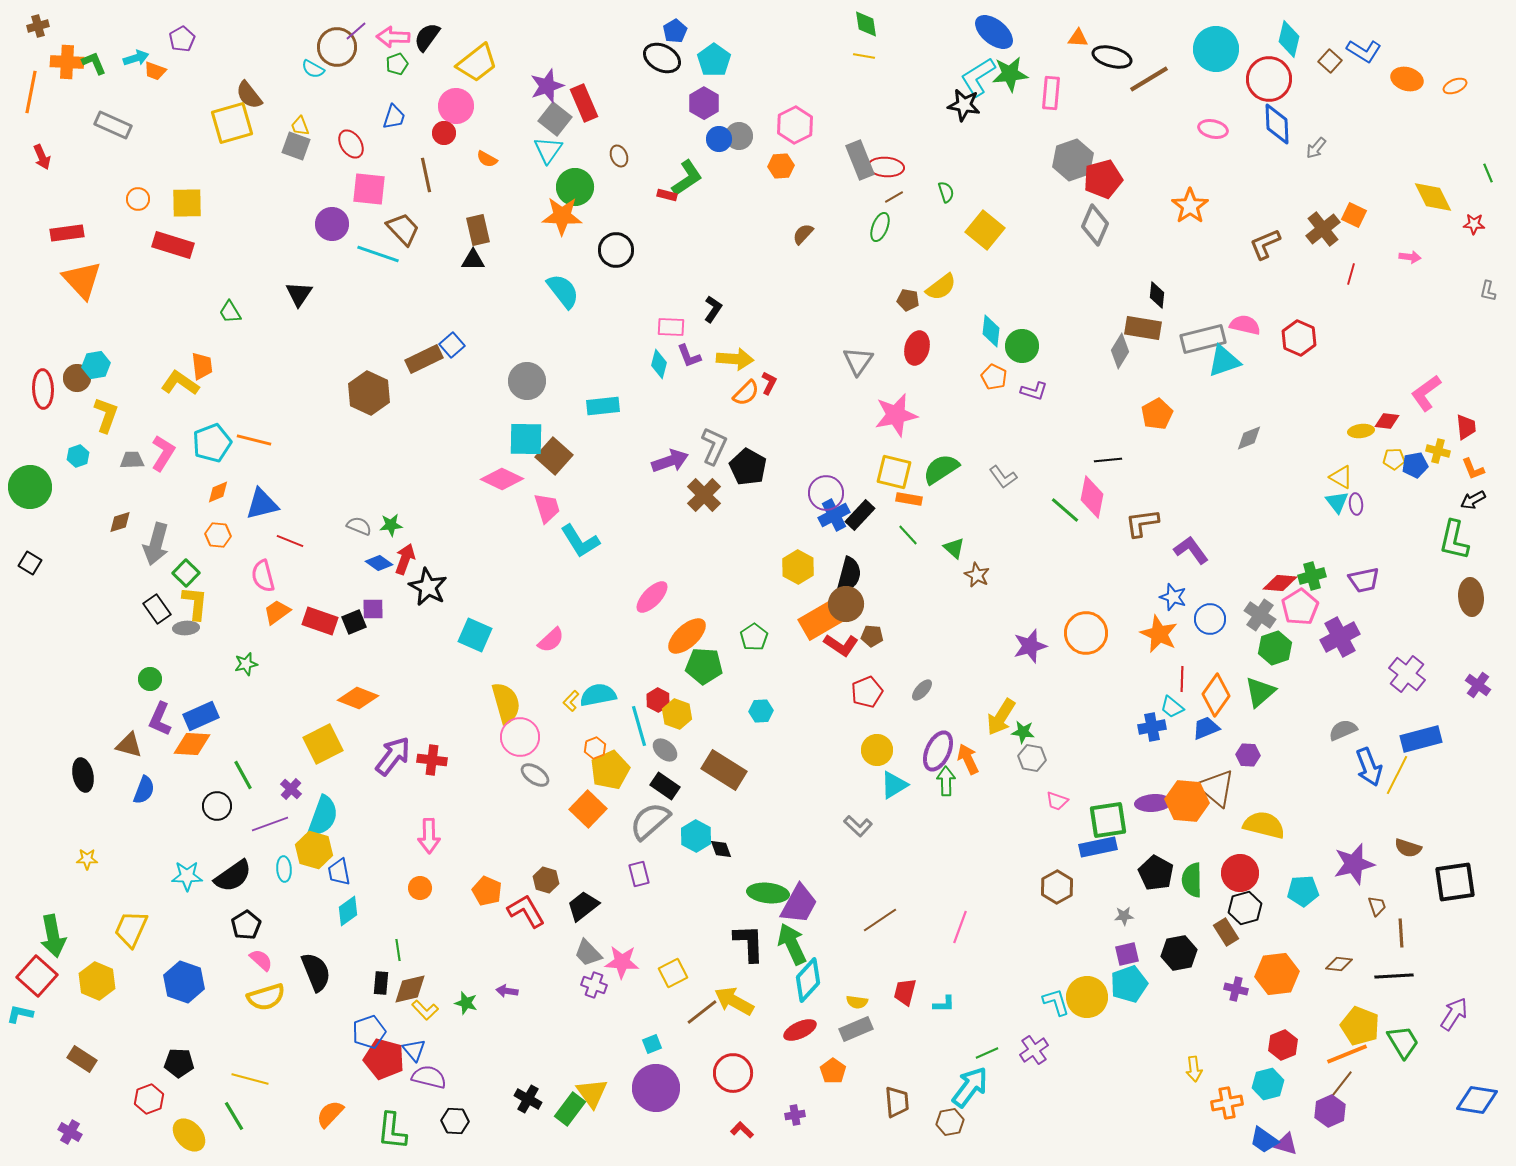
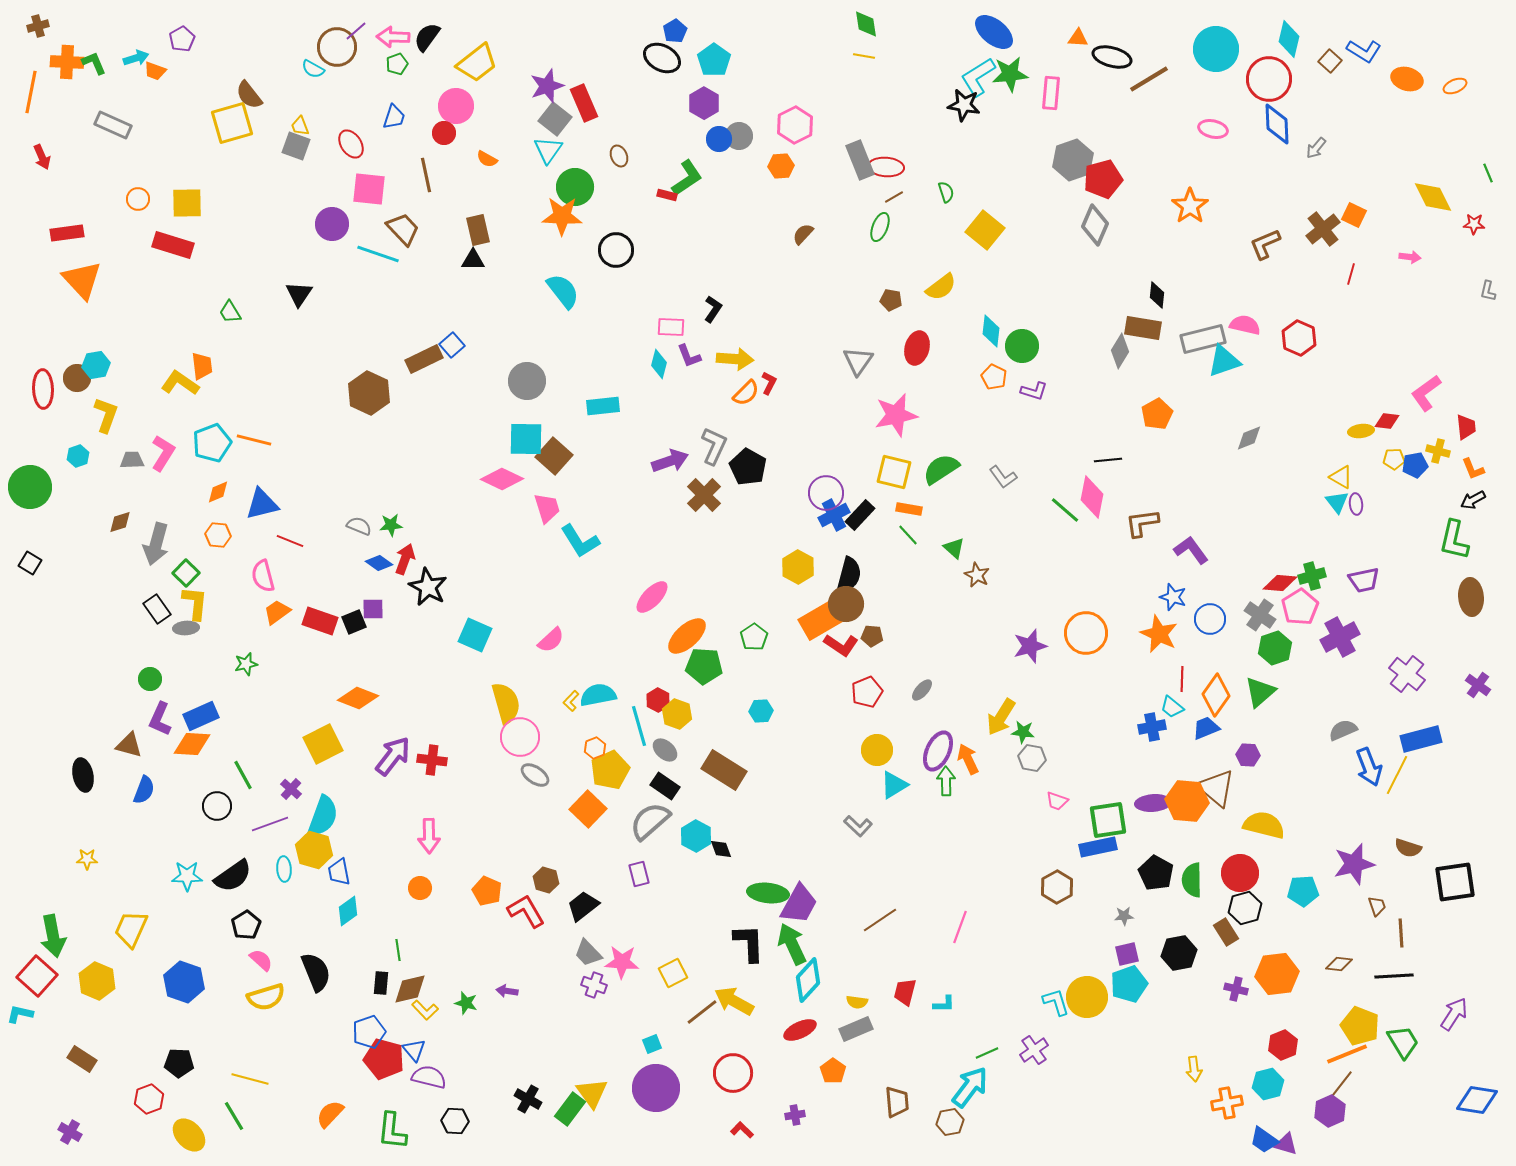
brown pentagon at (908, 300): moved 17 px left
orange rectangle at (909, 499): moved 10 px down
